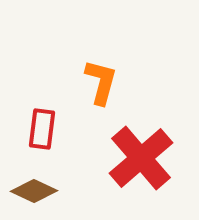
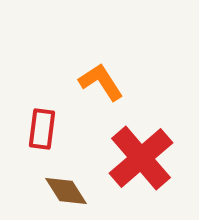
orange L-shape: rotated 48 degrees counterclockwise
brown diamond: moved 32 px right; rotated 33 degrees clockwise
